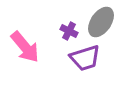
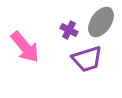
purple cross: moved 1 px up
purple trapezoid: moved 2 px right, 1 px down
